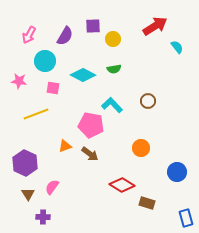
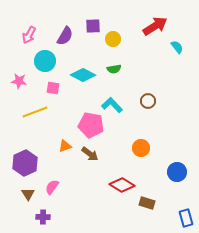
yellow line: moved 1 px left, 2 px up
purple hexagon: rotated 10 degrees clockwise
